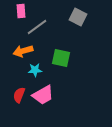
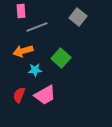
gray square: rotated 12 degrees clockwise
gray line: rotated 15 degrees clockwise
green square: rotated 30 degrees clockwise
pink trapezoid: moved 2 px right
